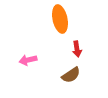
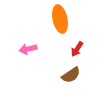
red arrow: rotated 42 degrees clockwise
pink arrow: moved 11 px up
